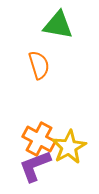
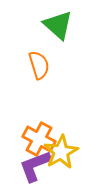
green triangle: rotated 32 degrees clockwise
yellow star: moved 8 px left, 5 px down
